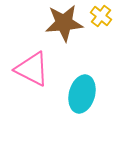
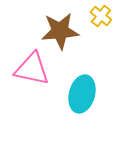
brown star: moved 4 px left, 8 px down
pink triangle: rotated 15 degrees counterclockwise
